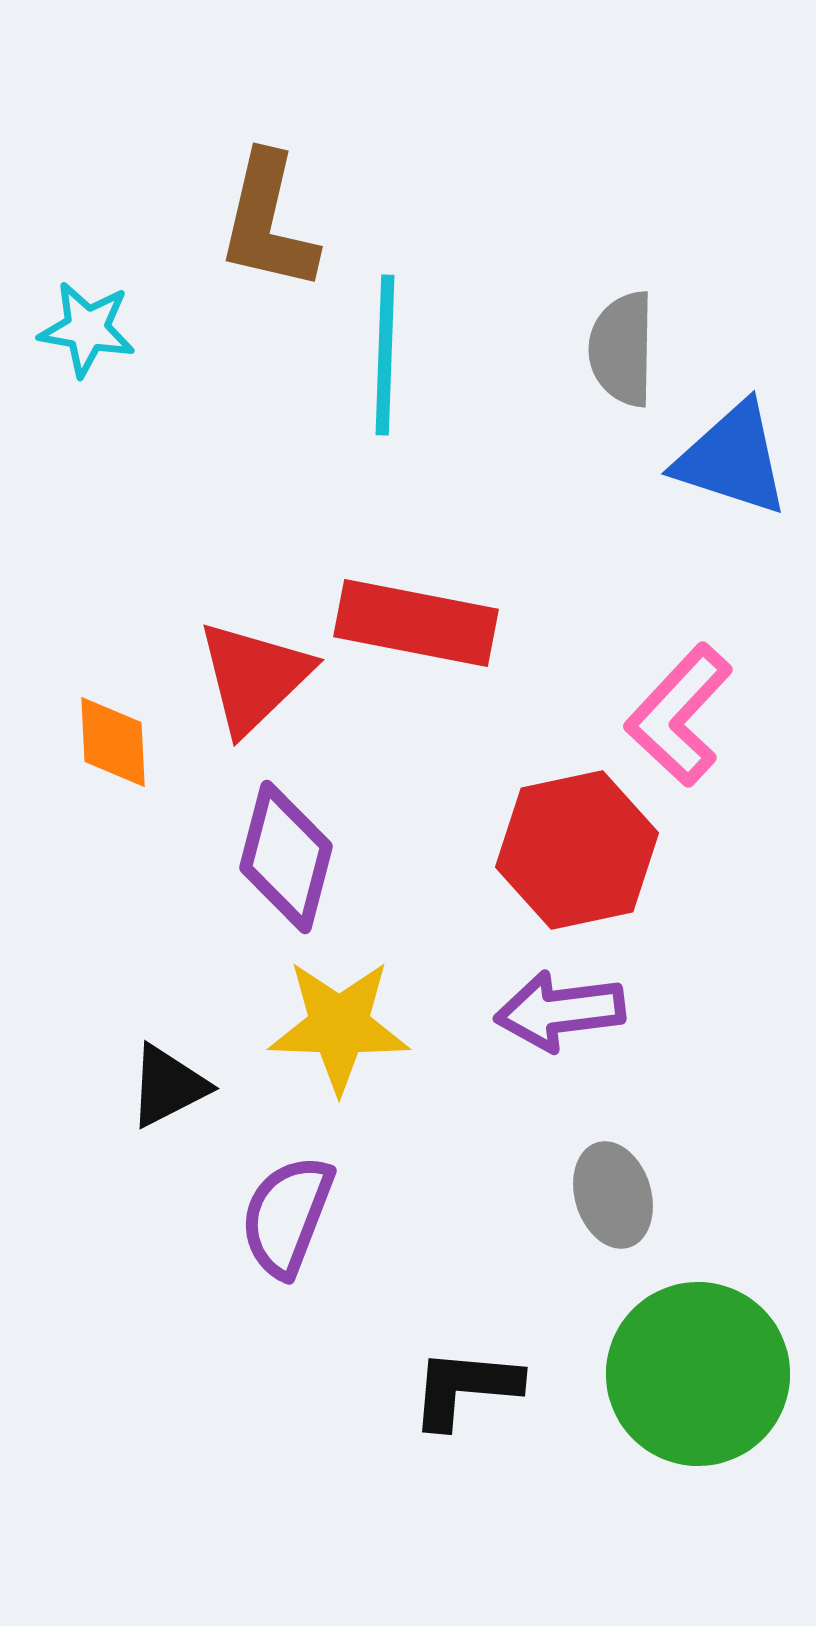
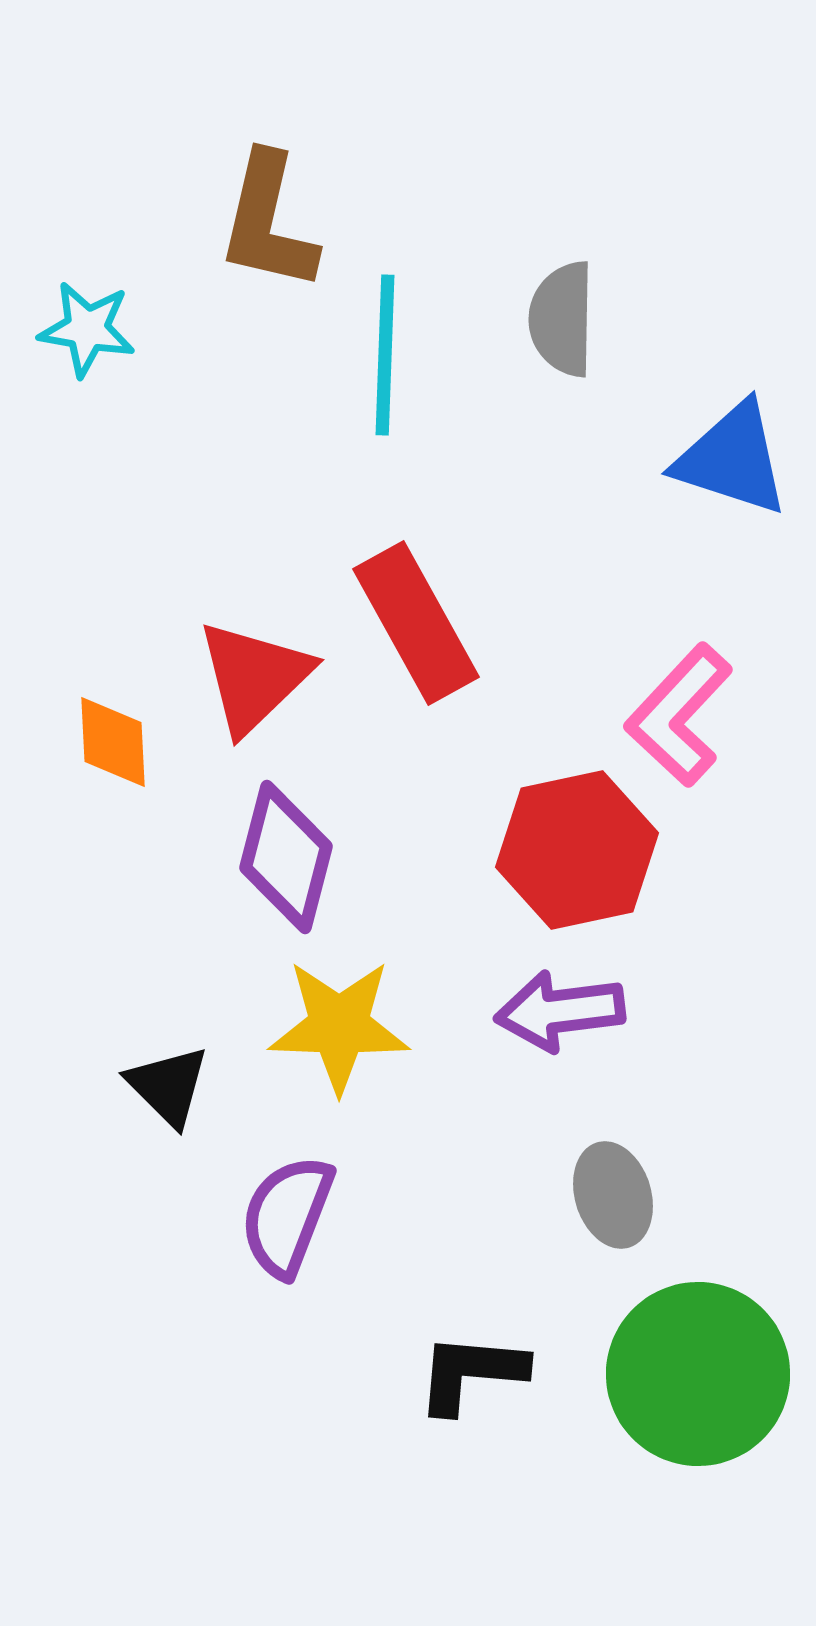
gray semicircle: moved 60 px left, 30 px up
red rectangle: rotated 50 degrees clockwise
black triangle: rotated 48 degrees counterclockwise
black L-shape: moved 6 px right, 15 px up
